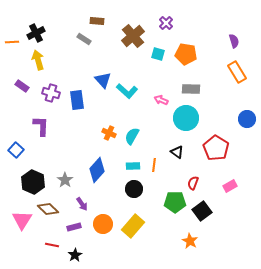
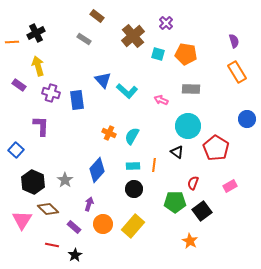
brown rectangle at (97, 21): moved 5 px up; rotated 32 degrees clockwise
yellow arrow at (38, 60): moved 6 px down
purple rectangle at (22, 86): moved 3 px left, 1 px up
cyan circle at (186, 118): moved 2 px right, 8 px down
purple arrow at (82, 204): moved 7 px right; rotated 128 degrees counterclockwise
purple rectangle at (74, 227): rotated 56 degrees clockwise
